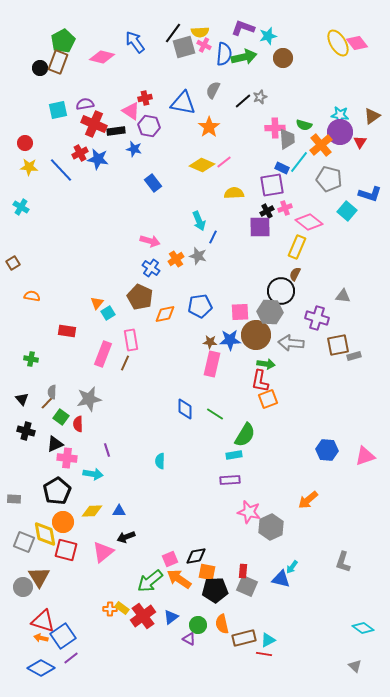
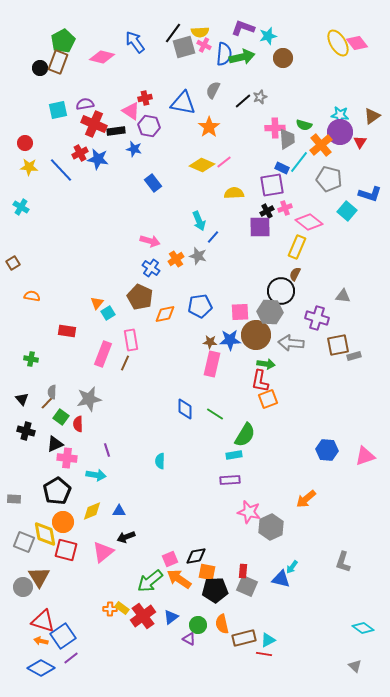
green arrow at (244, 57): moved 2 px left
blue line at (213, 237): rotated 16 degrees clockwise
cyan arrow at (93, 474): moved 3 px right, 1 px down
orange arrow at (308, 500): moved 2 px left, 1 px up
yellow diamond at (92, 511): rotated 20 degrees counterclockwise
orange arrow at (41, 638): moved 3 px down
